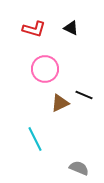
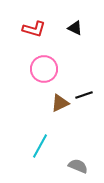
black triangle: moved 4 px right
pink circle: moved 1 px left
black line: rotated 42 degrees counterclockwise
cyan line: moved 5 px right, 7 px down; rotated 55 degrees clockwise
gray semicircle: moved 1 px left, 2 px up
